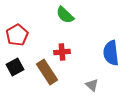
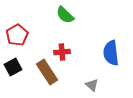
black square: moved 2 px left
